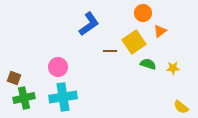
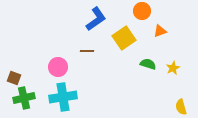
orange circle: moved 1 px left, 2 px up
blue L-shape: moved 7 px right, 5 px up
orange triangle: rotated 16 degrees clockwise
yellow square: moved 10 px left, 4 px up
brown line: moved 23 px left
yellow star: rotated 24 degrees counterclockwise
yellow semicircle: rotated 35 degrees clockwise
